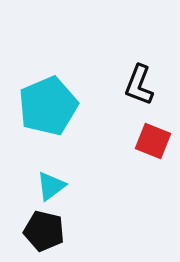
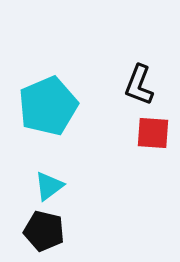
red square: moved 8 px up; rotated 18 degrees counterclockwise
cyan triangle: moved 2 px left
